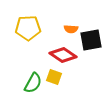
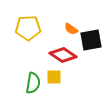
orange semicircle: rotated 32 degrees clockwise
yellow square: rotated 21 degrees counterclockwise
green semicircle: rotated 20 degrees counterclockwise
